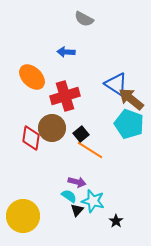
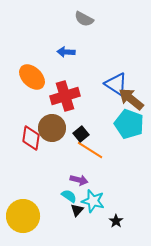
purple arrow: moved 2 px right, 2 px up
